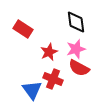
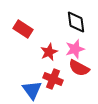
pink star: moved 1 px left
